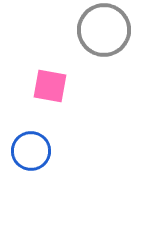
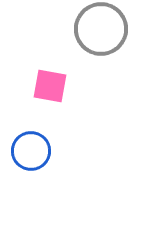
gray circle: moved 3 px left, 1 px up
